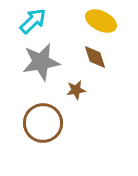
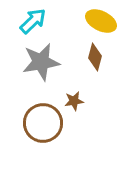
brown diamond: rotated 32 degrees clockwise
brown star: moved 2 px left, 11 px down
